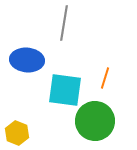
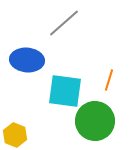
gray line: rotated 40 degrees clockwise
orange line: moved 4 px right, 2 px down
cyan square: moved 1 px down
yellow hexagon: moved 2 px left, 2 px down
